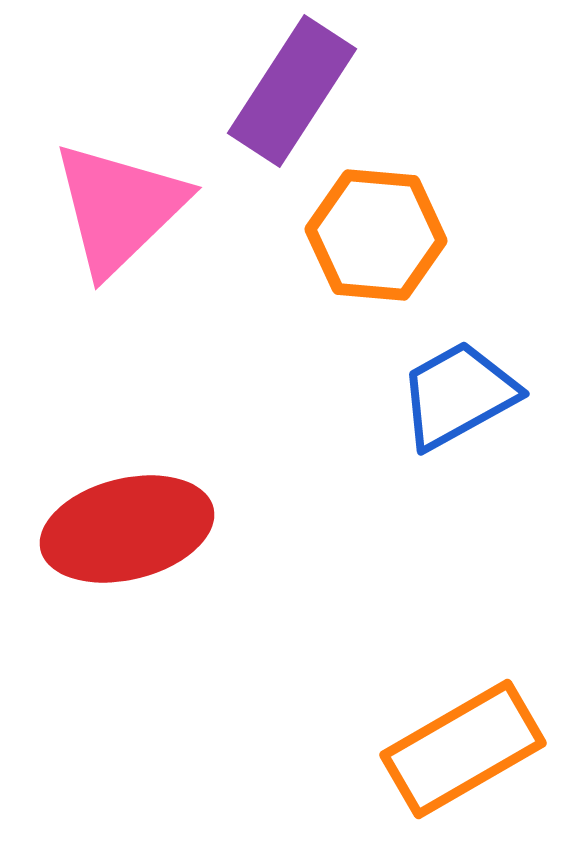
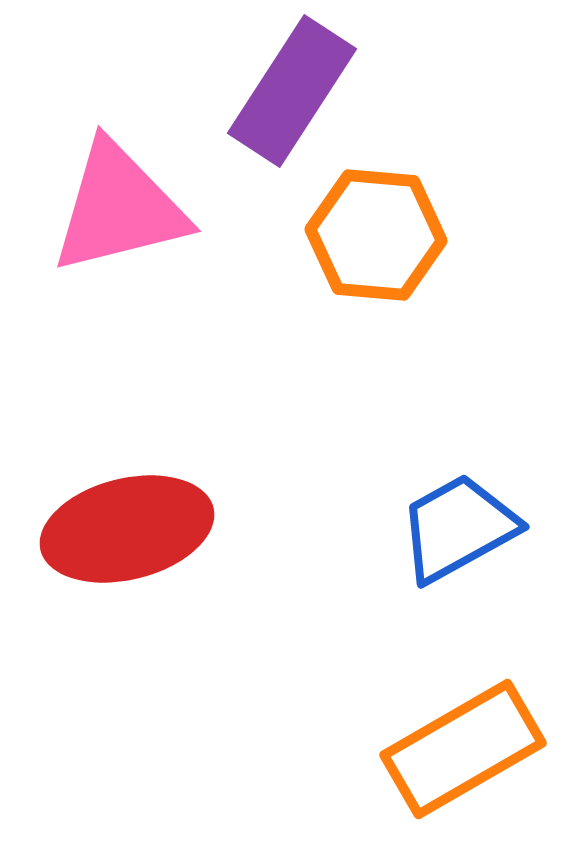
pink triangle: rotated 30 degrees clockwise
blue trapezoid: moved 133 px down
